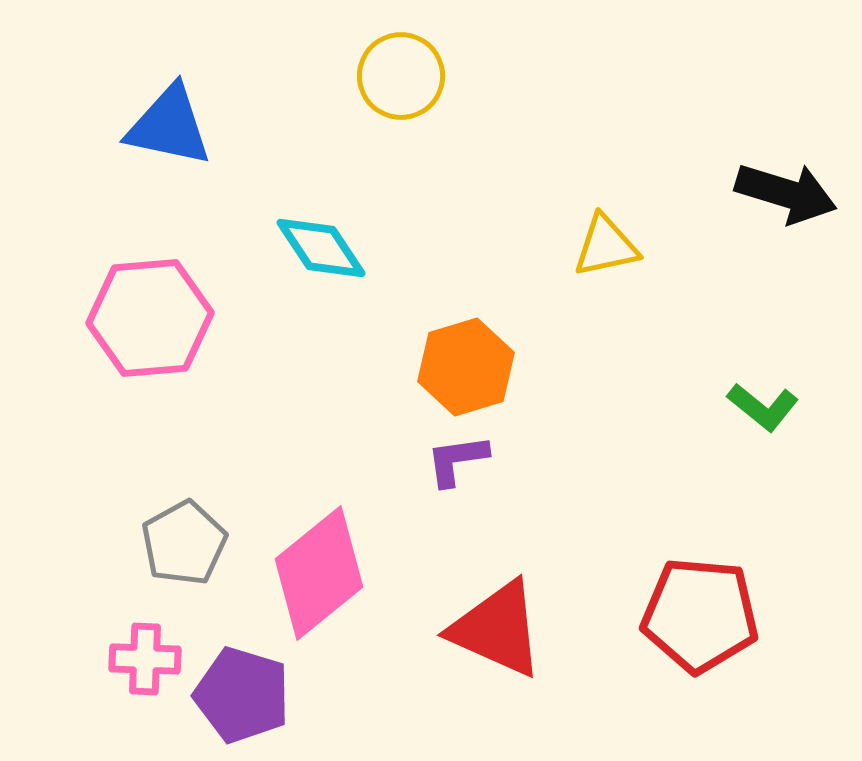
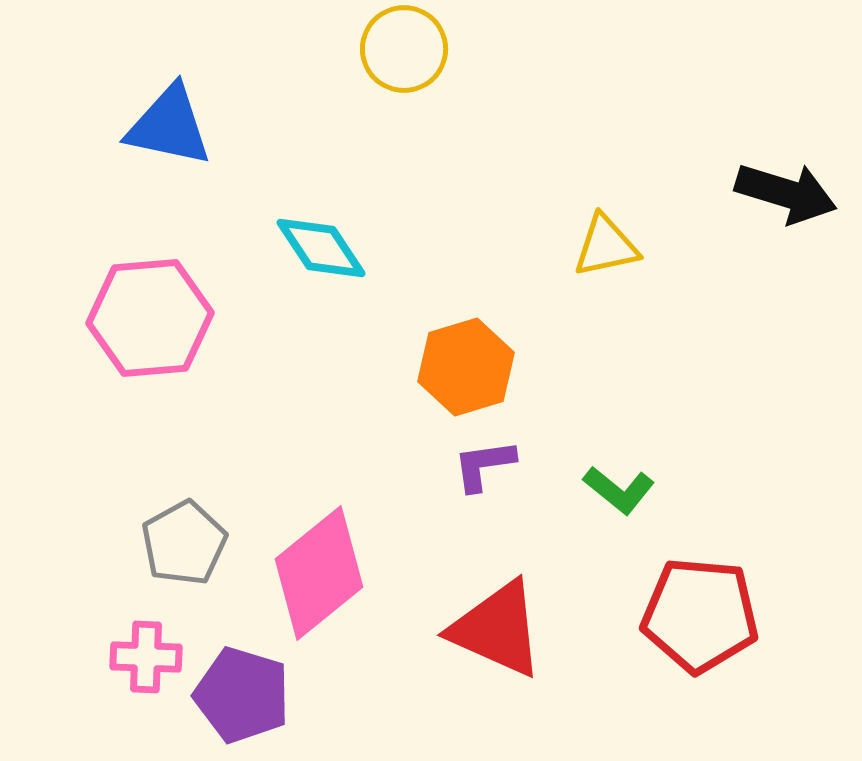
yellow circle: moved 3 px right, 27 px up
green L-shape: moved 144 px left, 83 px down
purple L-shape: moved 27 px right, 5 px down
pink cross: moved 1 px right, 2 px up
